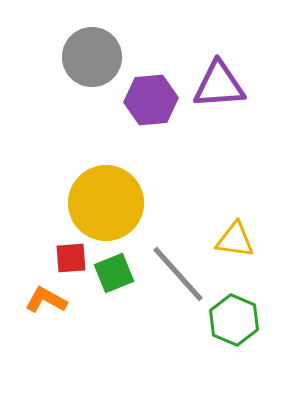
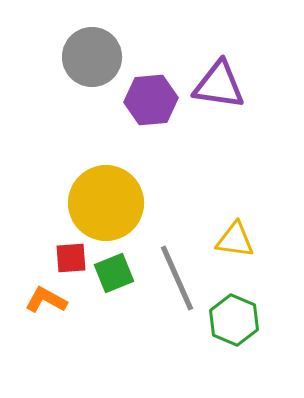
purple triangle: rotated 12 degrees clockwise
gray line: moved 1 px left, 4 px down; rotated 18 degrees clockwise
